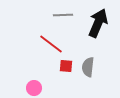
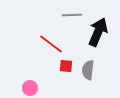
gray line: moved 9 px right
black arrow: moved 9 px down
gray semicircle: moved 3 px down
pink circle: moved 4 px left
